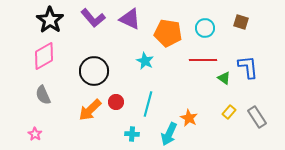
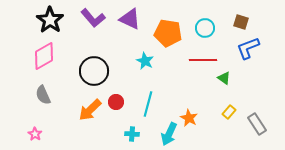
blue L-shape: moved 19 px up; rotated 105 degrees counterclockwise
gray rectangle: moved 7 px down
